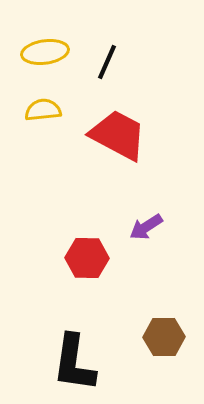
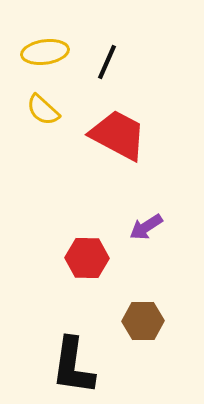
yellow semicircle: rotated 132 degrees counterclockwise
brown hexagon: moved 21 px left, 16 px up
black L-shape: moved 1 px left, 3 px down
